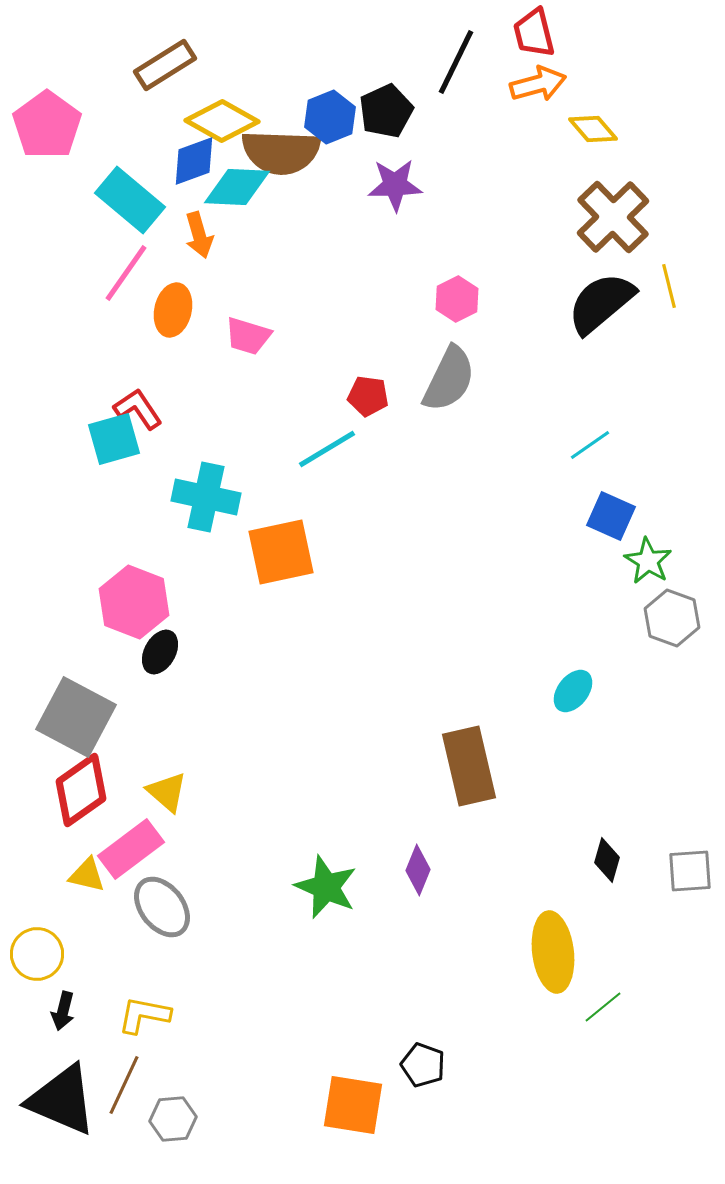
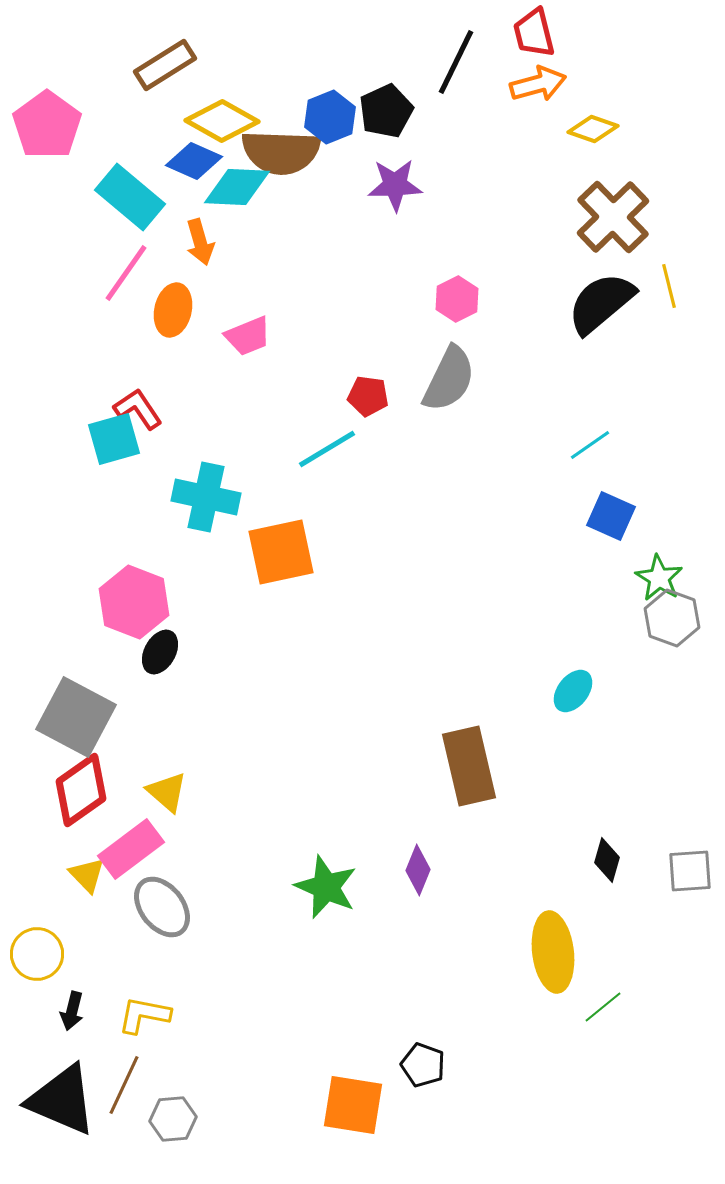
yellow diamond at (593, 129): rotated 30 degrees counterclockwise
blue diamond at (194, 161): rotated 44 degrees clockwise
cyan rectangle at (130, 200): moved 3 px up
orange arrow at (199, 235): moved 1 px right, 7 px down
pink trapezoid at (248, 336): rotated 39 degrees counterclockwise
green star at (648, 561): moved 11 px right, 17 px down
yellow triangle at (87, 875): rotated 33 degrees clockwise
black arrow at (63, 1011): moved 9 px right
